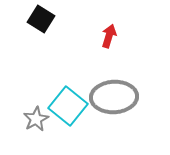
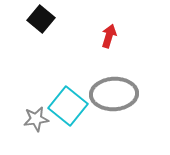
black square: rotated 8 degrees clockwise
gray ellipse: moved 3 px up
gray star: rotated 20 degrees clockwise
